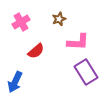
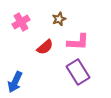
red semicircle: moved 9 px right, 4 px up
purple rectangle: moved 8 px left
